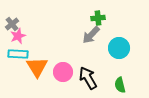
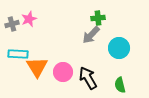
gray cross: rotated 24 degrees clockwise
pink star: moved 11 px right, 17 px up
